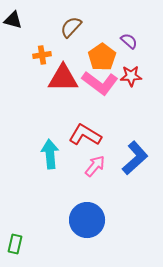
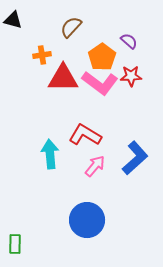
green rectangle: rotated 12 degrees counterclockwise
